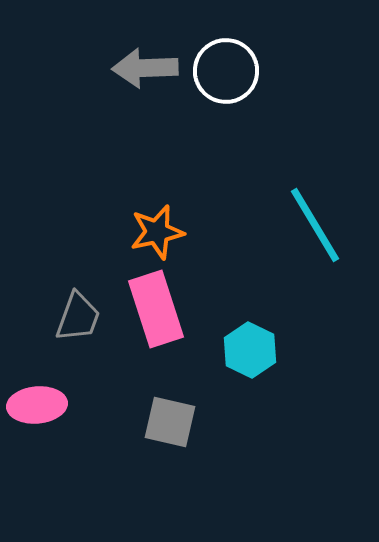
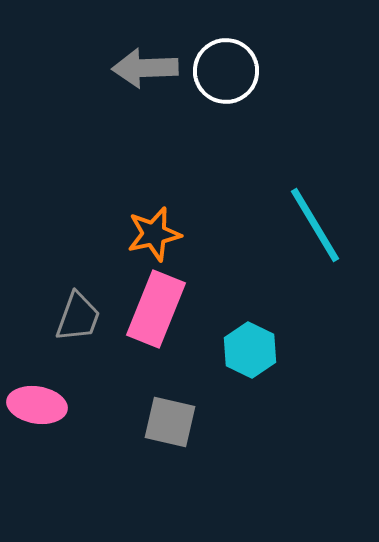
orange star: moved 3 px left, 2 px down
pink rectangle: rotated 40 degrees clockwise
pink ellipse: rotated 14 degrees clockwise
